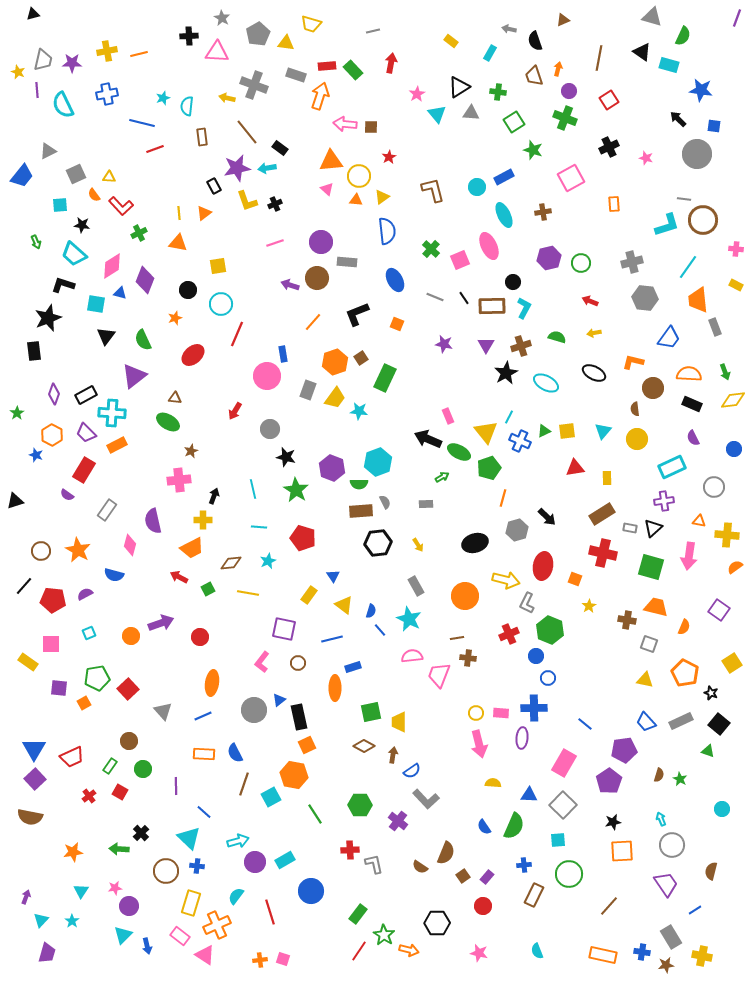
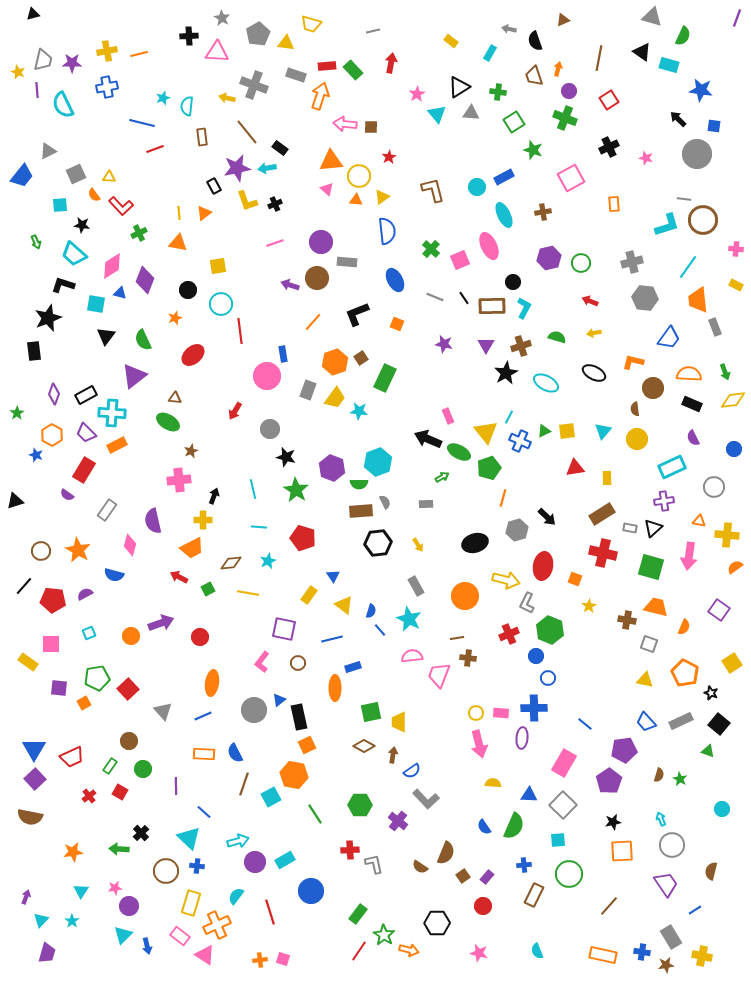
blue cross at (107, 94): moved 7 px up
red line at (237, 334): moved 3 px right, 3 px up; rotated 30 degrees counterclockwise
